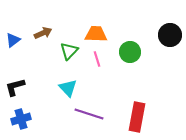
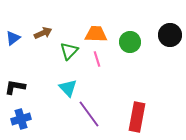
blue triangle: moved 2 px up
green circle: moved 10 px up
black L-shape: rotated 25 degrees clockwise
purple line: rotated 36 degrees clockwise
